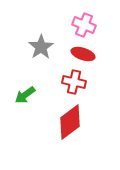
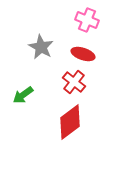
pink cross: moved 3 px right, 5 px up
gray star: rotated 10 degrees counterclockwise
red cross: rotated 25 degrees clockwise
green arrow: moved 2 px left
